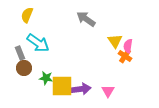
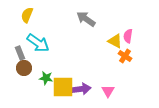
yellow triangle: rotated 28 degrees counterclockwise
pink semicircle: moved 10 px up
yellow square: moved 1 px right, 1 px down
